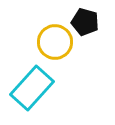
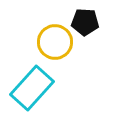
black pentagon: rotated 12 degrees counterclockwise
